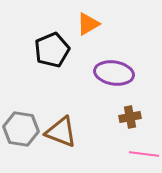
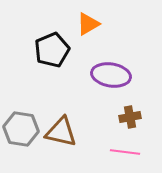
purple ellipse: moved 3 px left, 2 px down
brown triangle: rotated 8 degrees counterclockwise
pink line: moved 19 px left, 2 px up
